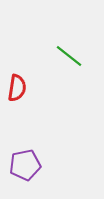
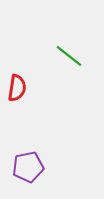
purple pentagon: moved 3 px right, 2 px down
